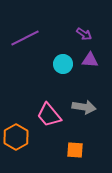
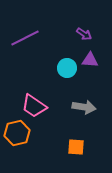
cyan circle: moved 4 px right, 4 px down
pink trapezoid: moved 15 px left, 9 px up; rotated 16 degrees counterclockwise
orange hexagon: moved 1 px right, 4 px up; rotated 15 degrees clockwise
orange square: moved 1 px right, 3 px up
